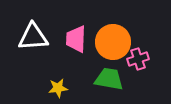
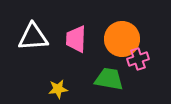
orange circle: moved 9 px right, 3 px up
yellow star: moved 1 px down
